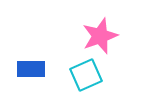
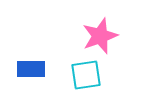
cyan square: rotated 16 degrees clockwise
